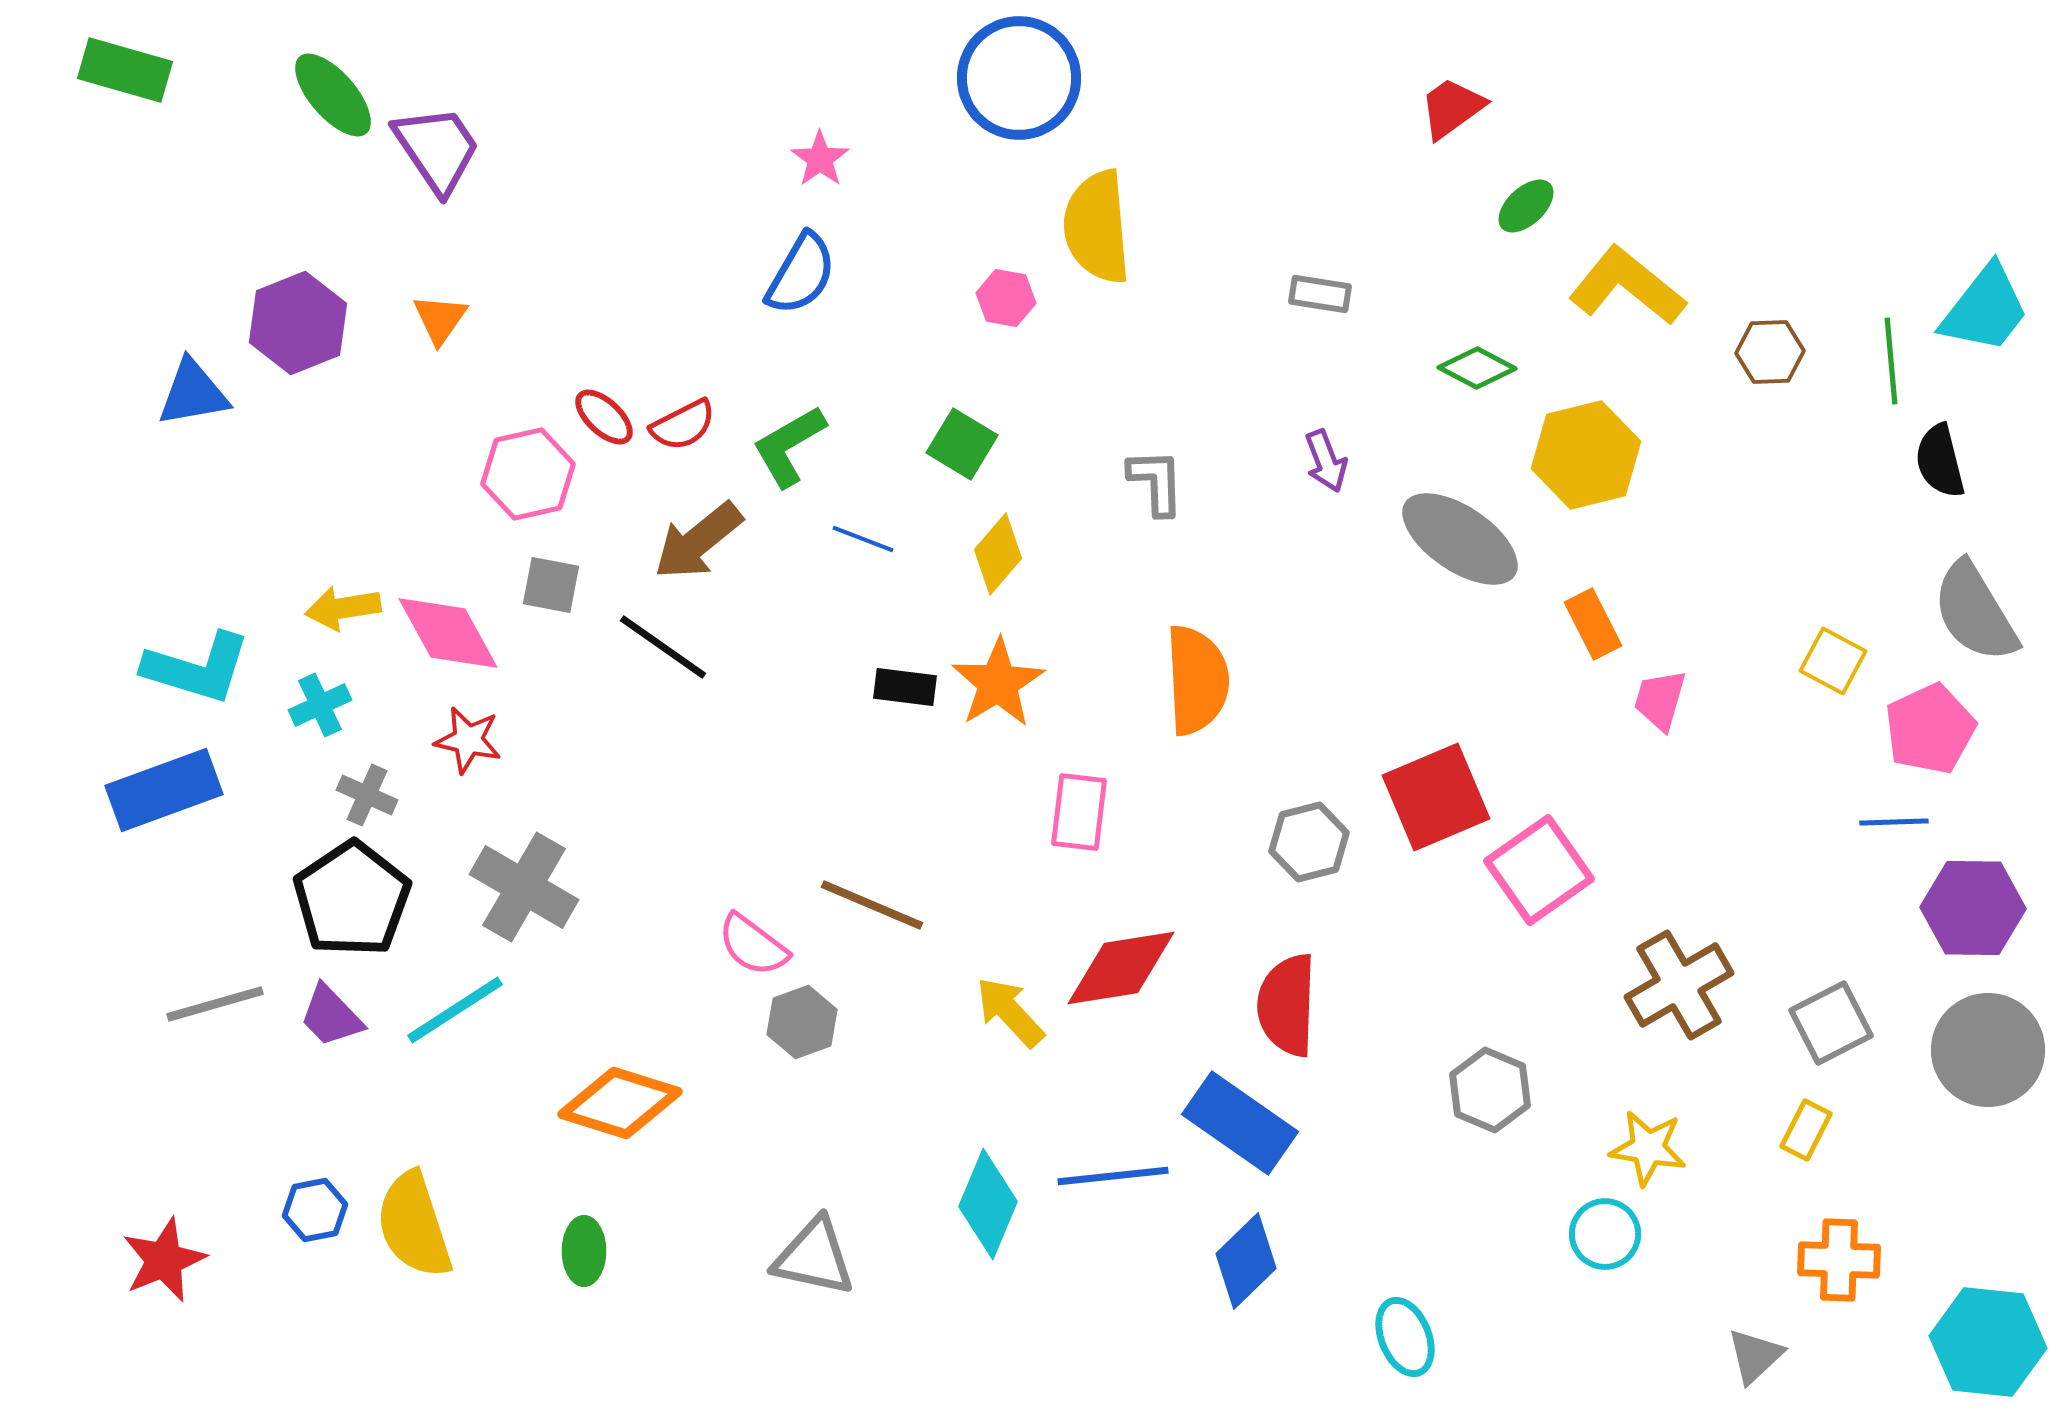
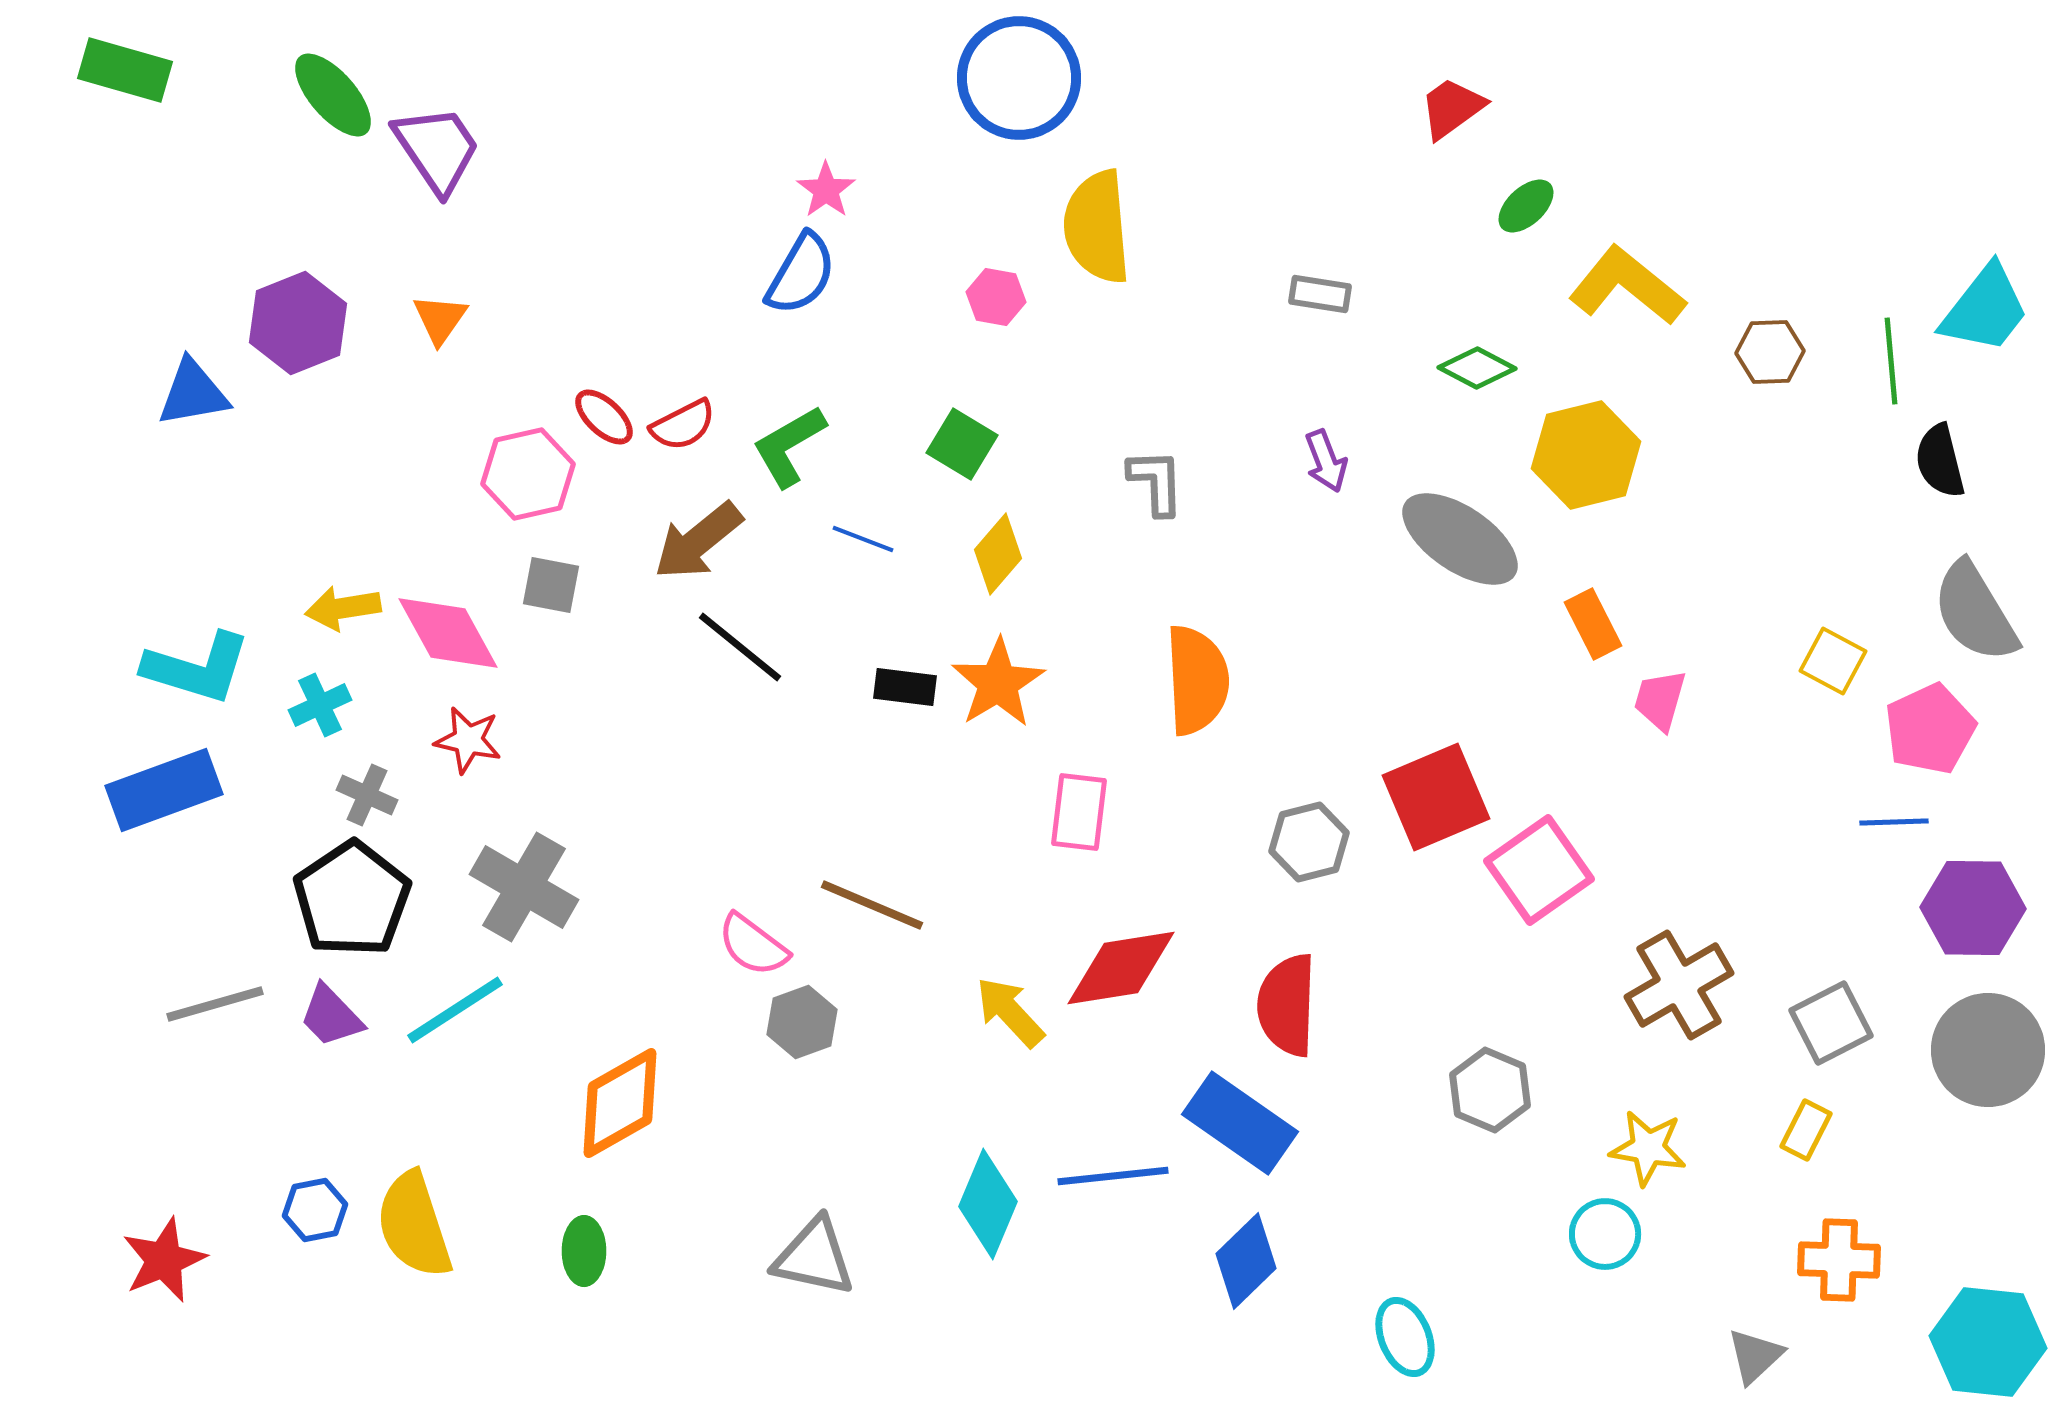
pink star at (820, 159): moved 6 px right, 31 px down
pink hexagon at (1006, 298): moved 10 px left, 1 px up
black line at (663, 647): moved 77 px right; rotated 4 degrees clockwise
orange diamond at (620, 1103): rotated 47 degrees counterclockwise
